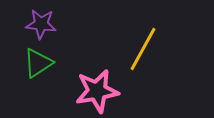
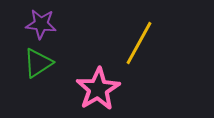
yellow line: moved 4 px left, 6 px up
pink star: moved 1 px right, 2 px up; rotated 21 degrees counterclockwise
